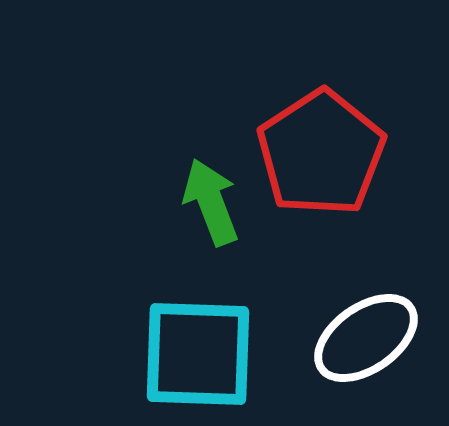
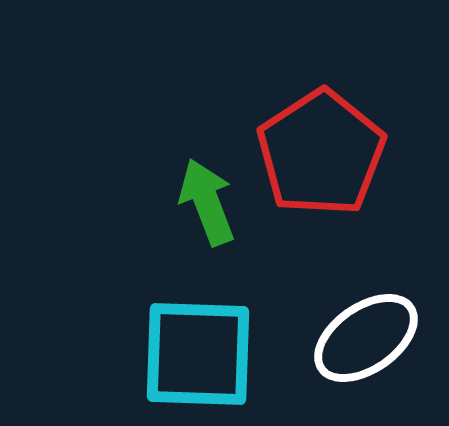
green arrow: moved 4 px left
